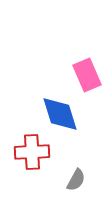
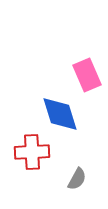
gray semicircle: moved 1 px right, 1 px up
